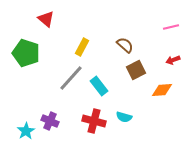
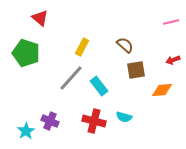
red triangle: moved 6 px left, 1 px up
pink line: moved 5 px up
brown square: rotated 18 degrees clockwise
